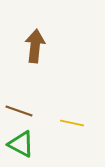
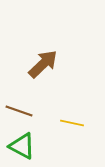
brown arrow: moved 8 px right, 18 px down; rotated 40 degrees clockwise
green triangle: moved 1 px right, 2 px down
